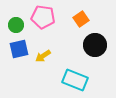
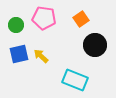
pink pentagon: moved 1 px right, 1 px down
blue square: moved 5 px down
yellow arrow: moved 2 px left; rotated 77 degrees clockwise
